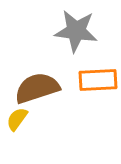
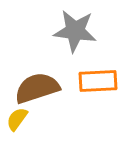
gray star: moved 1 px left
orange rectangle: moved 1 px down
